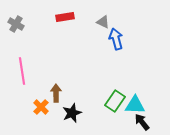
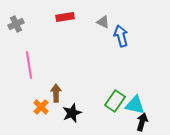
gray cross: rotated 35 degrees clockwise
blue arrow: moved 5 px right, 3 px up
pink line: moved 7 px right, 6 px up
cyan triangle: rotated 10 degrees clockwise
black arrow: rotated 54 degrees clockwise
